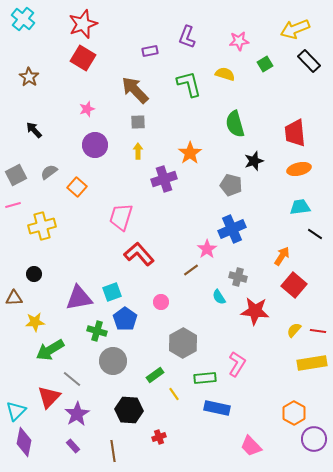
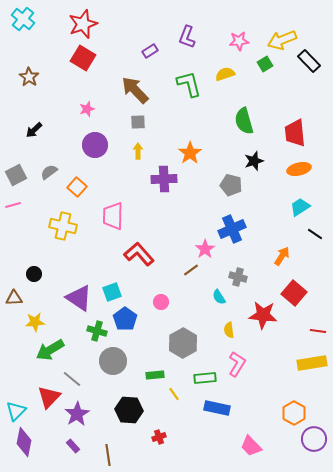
yellow arrow at (295, 29): moved 13 px left, 11 px down
purple rectangle at (150, 51): rotated 21 degrees counterclockwise
yellow semicircle at (225, 74): rotated 36 degrees counterclockwise
green semicircle at (235, 124): moved 9 px right, 3 px up
black arrow at (34, 130): rotated 90 degrees counterclockwise
purple cross at (164, 179): rotated 15 degrees clockwise
cyan trapezoid at (300, 207): rotated 25 degrees counterclockwise
pink trapezoid at (121, 217): moved 8 px left, 1 px up; rotated 16 degrees counterclockwise
yellow cross at (42, 226): moved 21 px right; rotated 28 degrees clockwise
pink star at (207, 249): moved 2 px left
red square at (294, 285): moved 8 px down
purple triangle at (79, 298): rotated 44 degrees clockwise
red star at (255, 311): moved 8 px right, 4 px down
yellow semicircle at (294, 330): moved 65 px left; rotated 49 degrees counterclockwise
green rectangle at (155, 375): rotated 30 degrees clockwise
brown line at (113, 451): moved 5 px left, 4 px down
